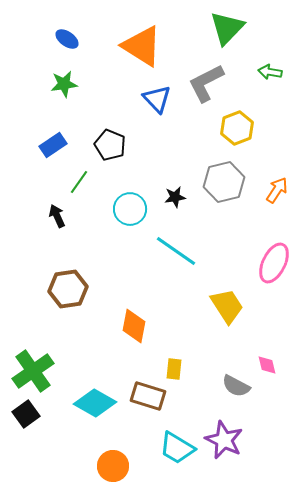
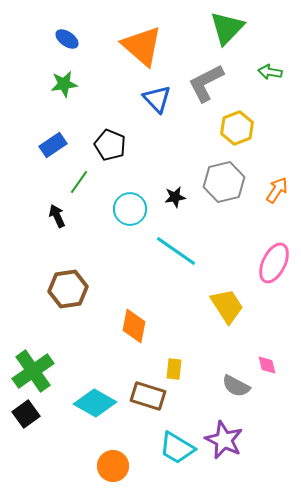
orange triangle: rotated 9 degrees clockwise
